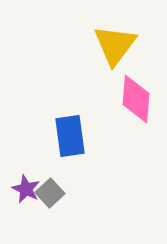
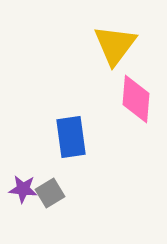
blue rectangle: moved 1 px right, 1 px down
purple star: moved 3 px left; rotated 20 degrees counterclockwise
gray square: rotated 12 degrees clockwise
